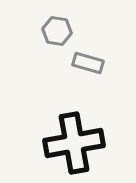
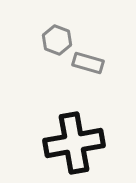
gray hexagon: moved 9 px down; rotated 12 degrees clockwise
